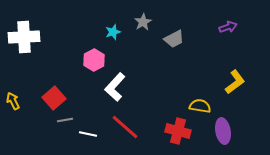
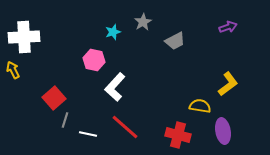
gray trapezoid: moved 1 px right, 2 px down
pink hexagon: rotated 20 degrees counterclockwise
yellow L-shape: moved 7 px left, 2 px down
yellow arrow: moved 31 px up
gray line: rotated 63 degrees counterclockwise
red cross: moved 4 px down
